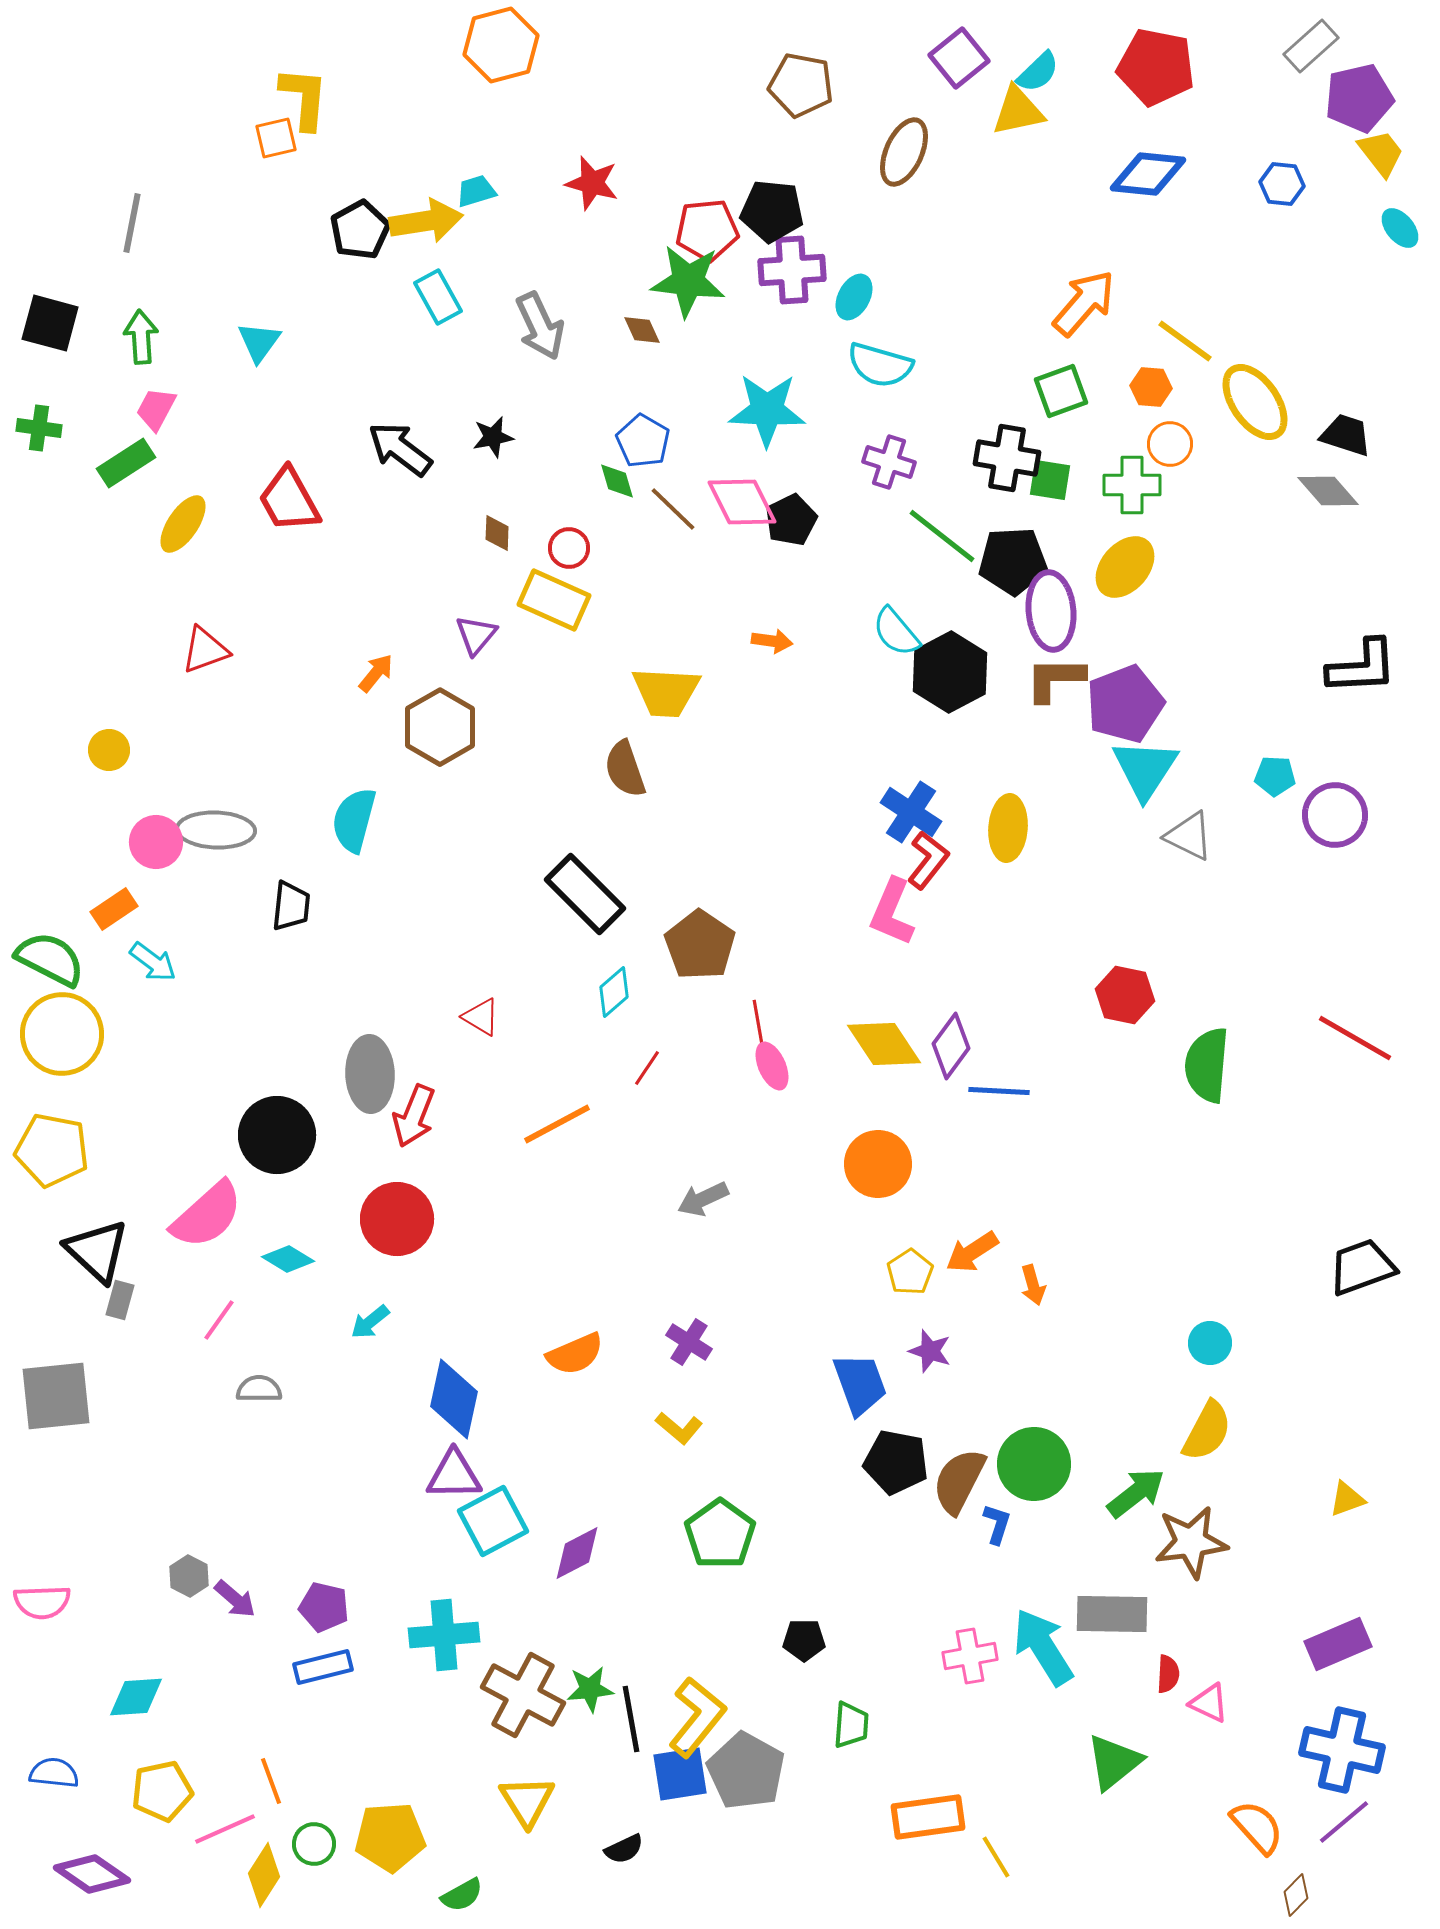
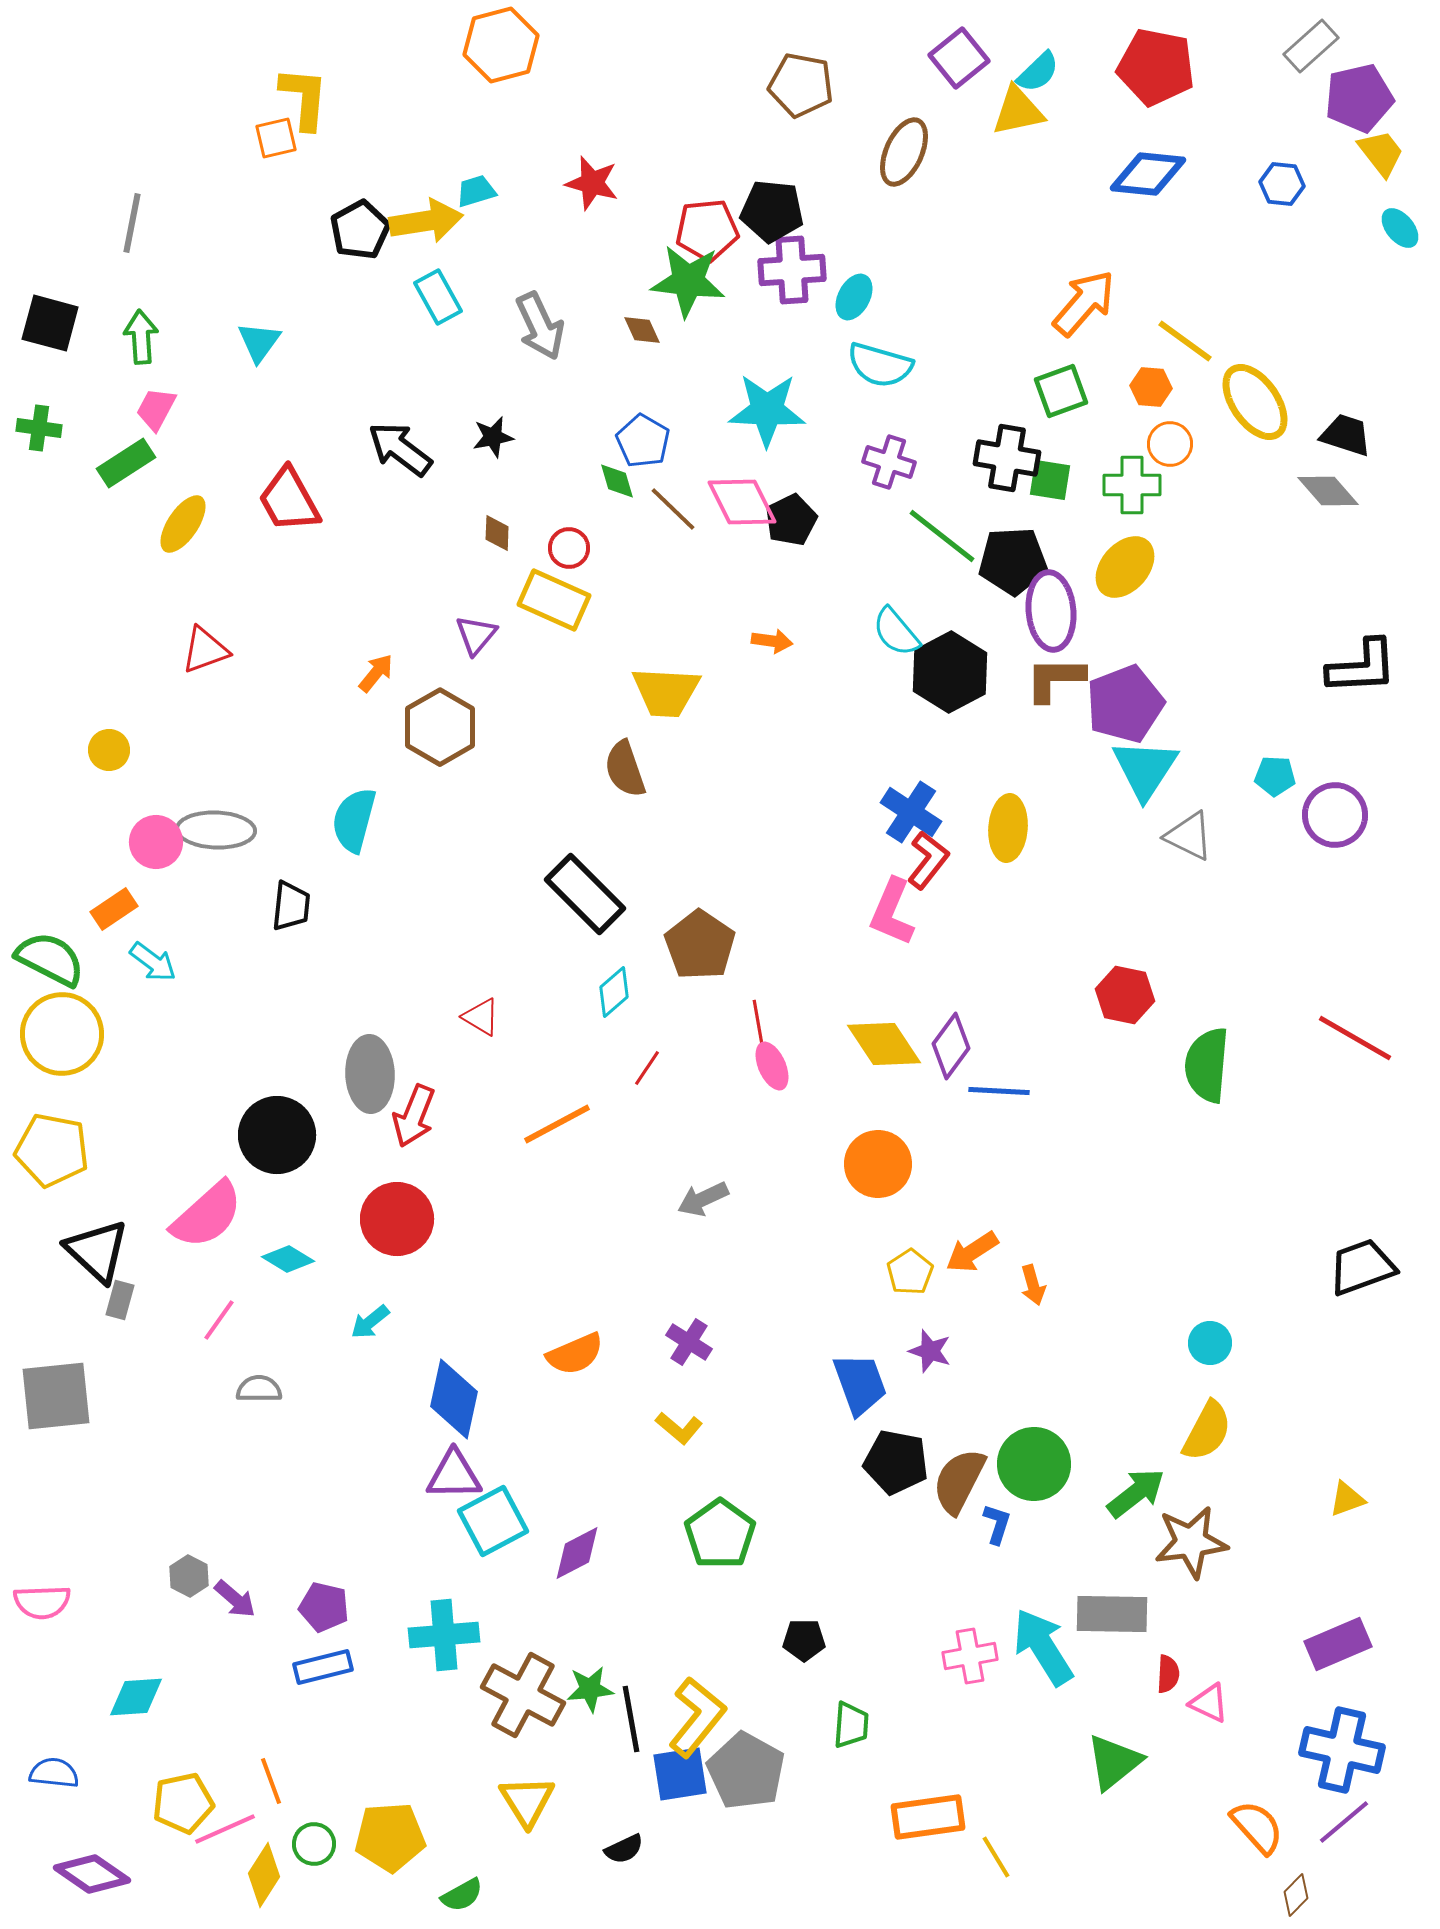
yellow pentagon at (162, 1791): moved 21 px right, 12 px down
